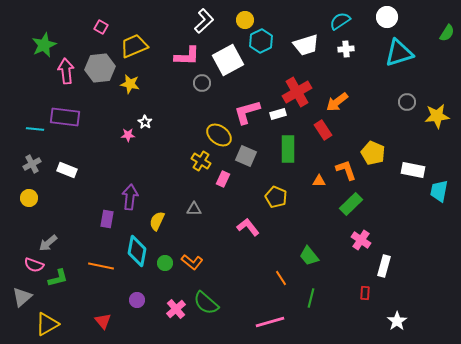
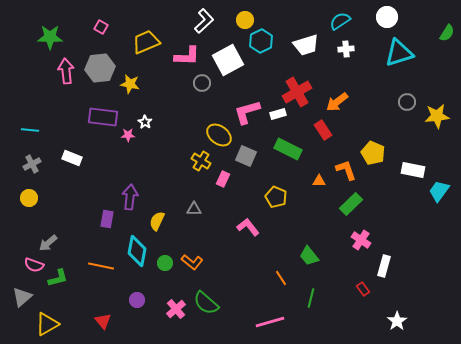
green star at (44, 45): moved 6 px right, 8 px up; rotated 25 degrees clockwise
yellow trapezoid at (134, 46): moved 12 px right, 4 px up
purple rectangle at (65, 117): moved 38 px right
cyan line at (35, 129): moved 5 px left, 1 px down
green rectangle at (288, 149): rotated 64 degrees counterclockwise
white rectangle at (67, 170): moved 5 px right, 12 px up
cyan trapezoid at (439, 191): rotated 25 degrees clockwise
red rectangle at (365, 293): moved 2 px left, 4 px up; rotated 40 degrees counterclockwise
